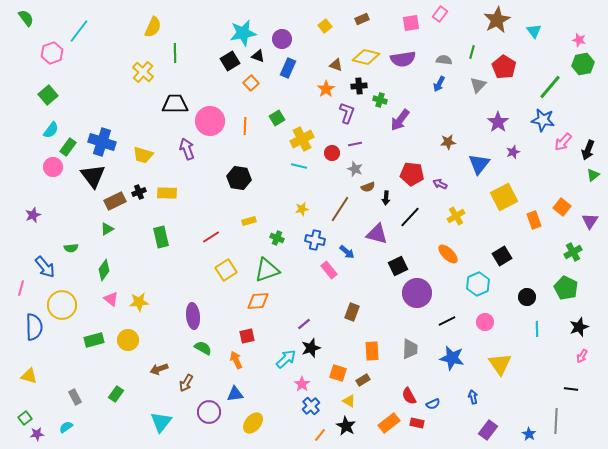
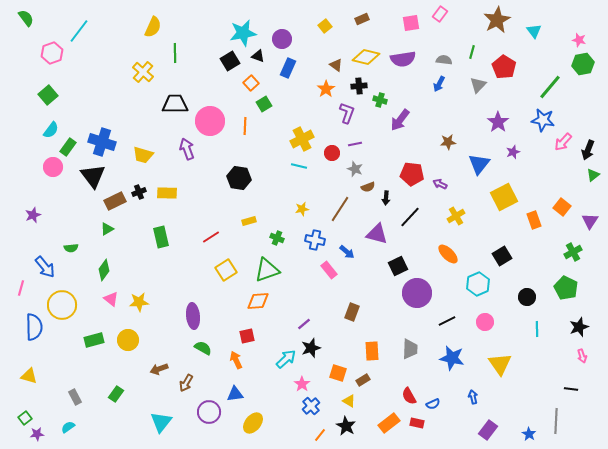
brown triangle at (336, 65): rotated 16 degrees clockwise
green square at (277, 118): moved 13 px left, 14 px up
pink arrow at (582, 356): rotated 48 degrees counterclockwise
cyan semicircle at (66, 427): moved 2 px right
